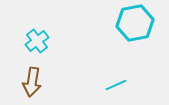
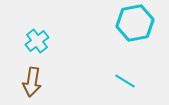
cyan line: moved 9 px right, 4 px up; rotated 55 degrees clockwise
